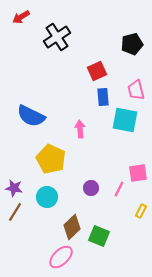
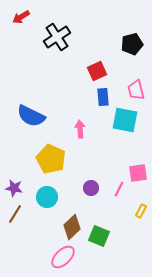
brown line: moved 2 px down
pink ellipse: moved 2 px right
